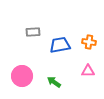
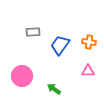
blue trapezoid: rotated 45 degrees counterclockwise
green arrow: moved 7 px down
